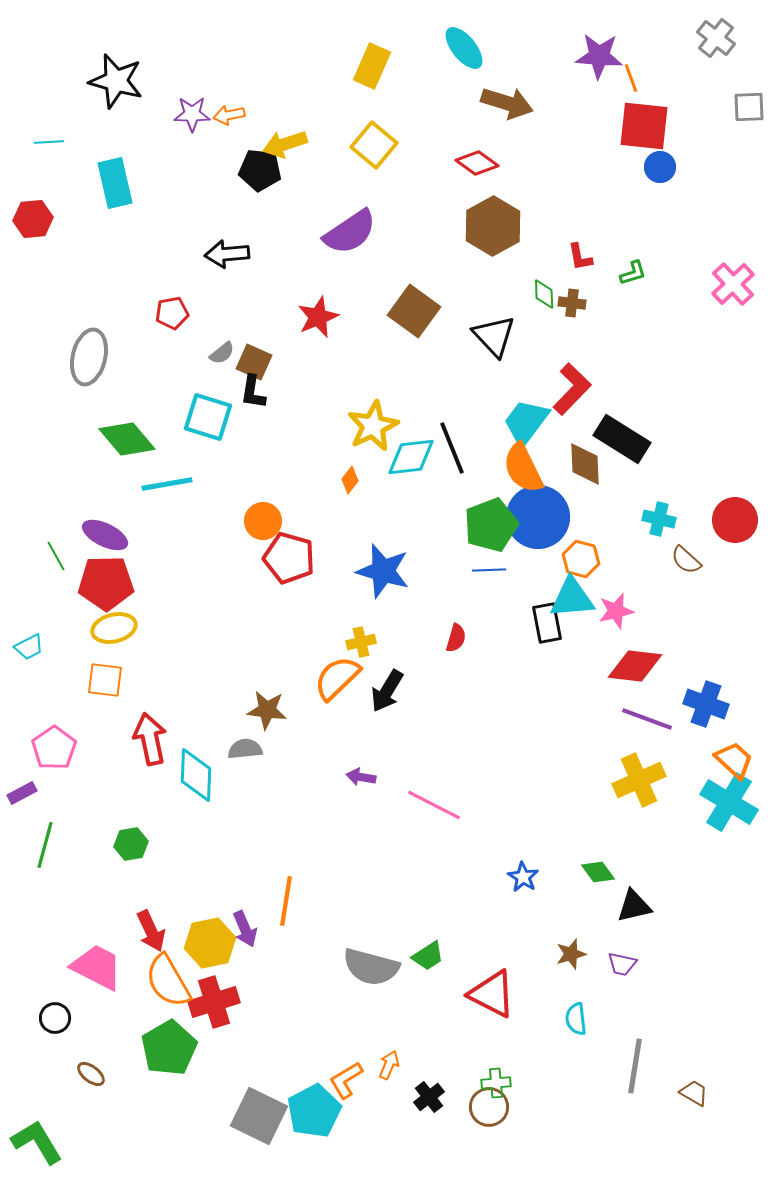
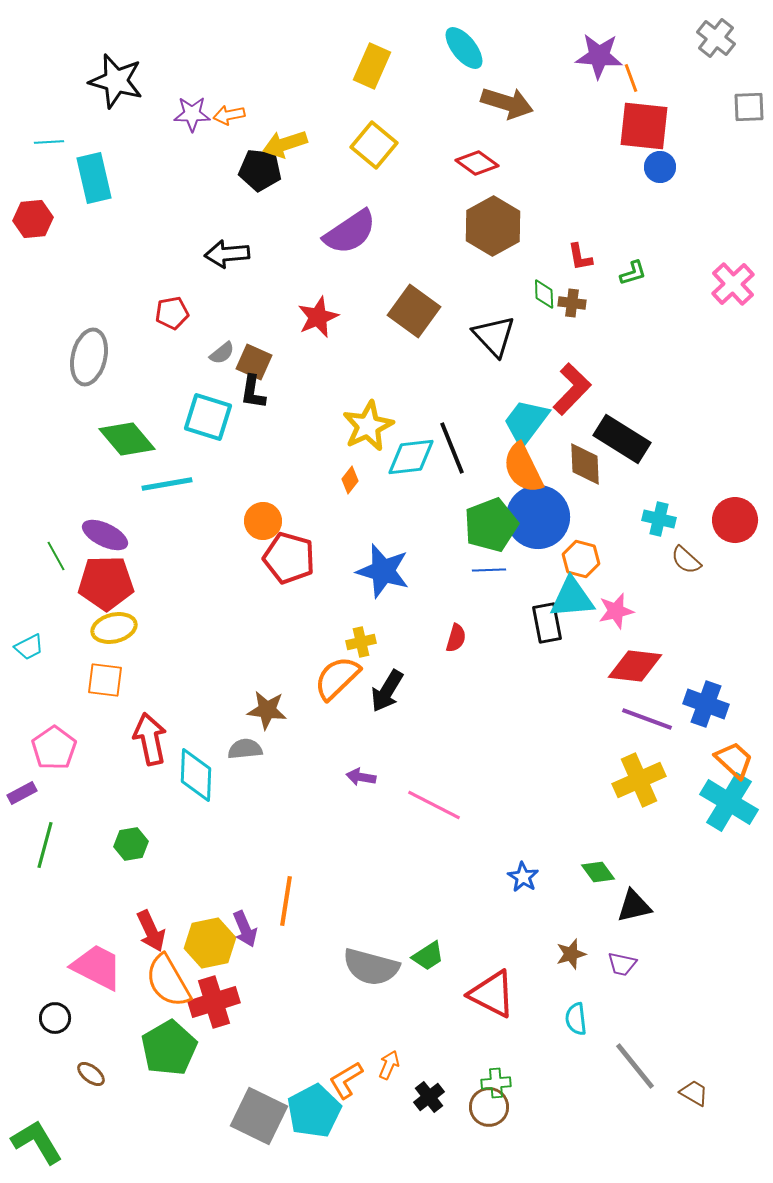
cyan rectangle at (115, 183): moved 21 px left, 5 px up
yellow star at (373, 426): moved 5 px left
gray line at (635, 1066): rotated 48 degrees counterclockwise
